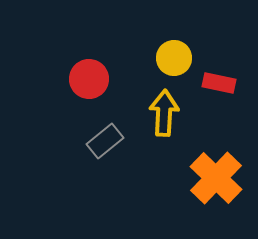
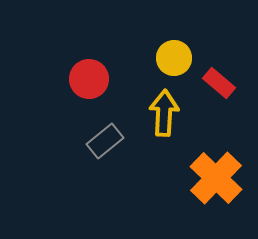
red rectangle: rotated 28 degrees clockwise
